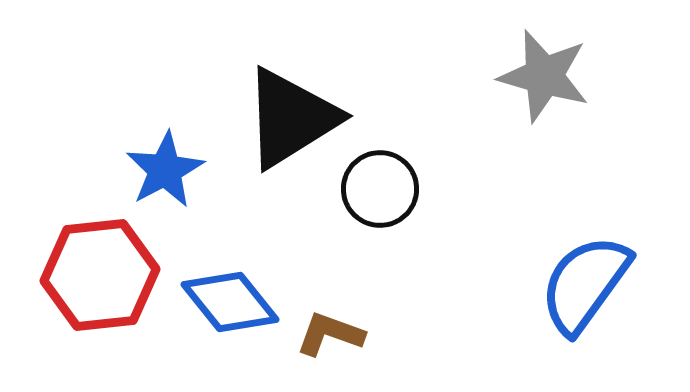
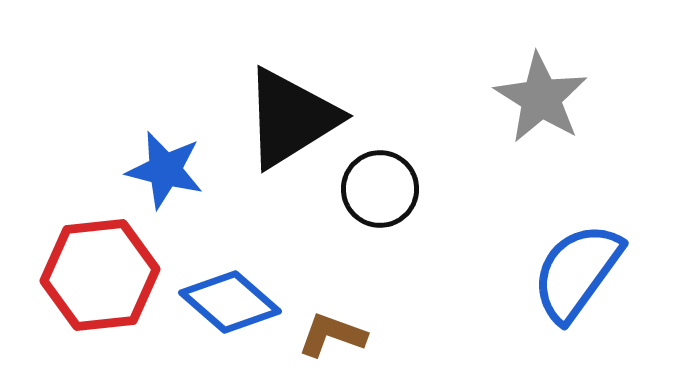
gray star: moved 3 px left, 22 px down; rotated 16 degrees clockwise
blue star: rotated 30 degrees counterclockwise
blue semicircle: moved 8 px left, 12 px up
blue diamond: rotated 10 degrees counterclockwise
brown L-shape: moved 2 px right, 1 px down
